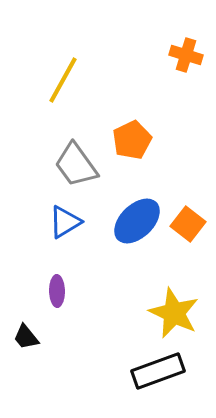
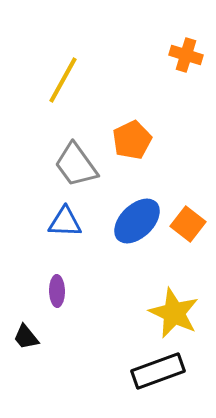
blue triangle: rotated 33 degrees clockwise
